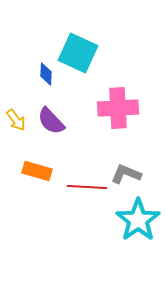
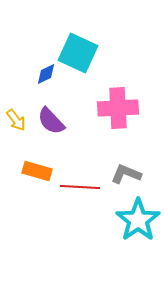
blue diamond: rotated 60 degrees clockwise
red line: moved 7 px left
